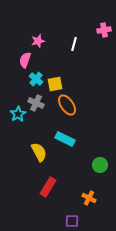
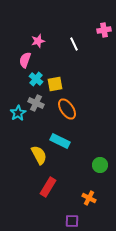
white line: rotated 40 degrees counterclockwise
orange ellipse: moved 4 px down
cyan star: moved 1 px up
cyan rectangle: moved 5 px left, 2 px down
yellow semicircle: moved 3 px down
